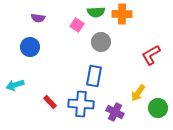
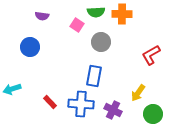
purple semicircle: moved 4 px right, 2 px up
cyan arrow: moved 3 px left, 4 px down
green circle: moved 5 px left, 6 px down
purple cross: moved 2 px left, 2 px up
